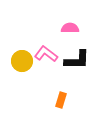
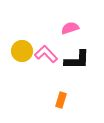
pink semicircle: rotated 18 degrees counterclockwise
pink L-shape: rotated 10 degrees clockwise
yellow circle: moved 10 px up
